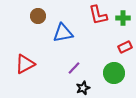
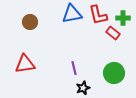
brown circle: moved 8 px left, 6 px down
blue triangle: moved 9 px right, 19 px up
red rectangle: moved 12 px left, 14 px up; rotated 64 degrees clockwise
red triangle: rotated 20 degrees clockwise
purple line: rotated 56 degrees counterclockwise
